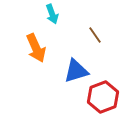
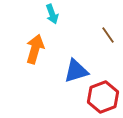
brown line: moved 13 px right
orange arrow: moved 1 px left, 1 px down; rotated 140 degrees counterclockwise
